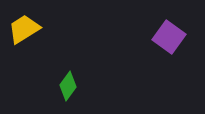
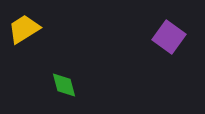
green diamond: moved 4 px left, 1 px up; rotated 52 degrees counterclockwise
